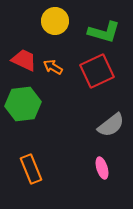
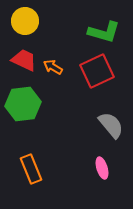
yellow circle: moved 30 px left
gray semicircle: rotated 92 degrees counterclockwise
